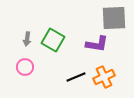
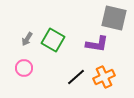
gray square: rotated 16 degrees clockwise
gray arrow: rotated 24 degrees clockwise
pink circle: moved 1 px left, 1 px down
black line: rotated 18 degrees counterclockwise
